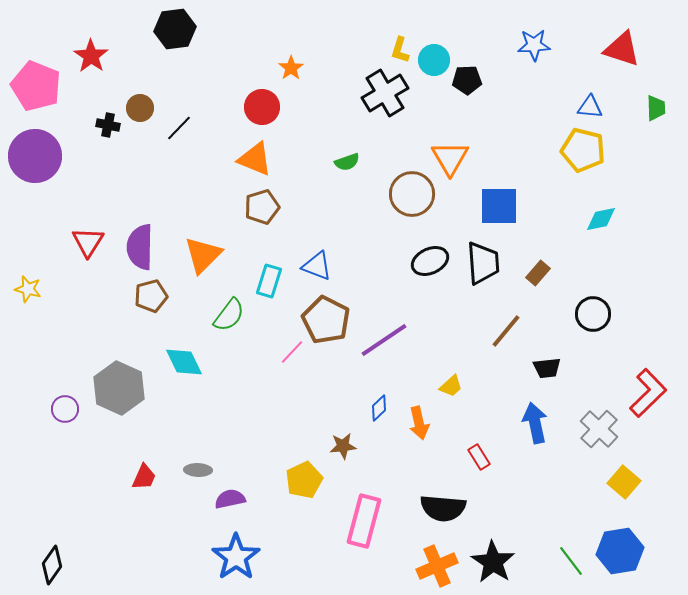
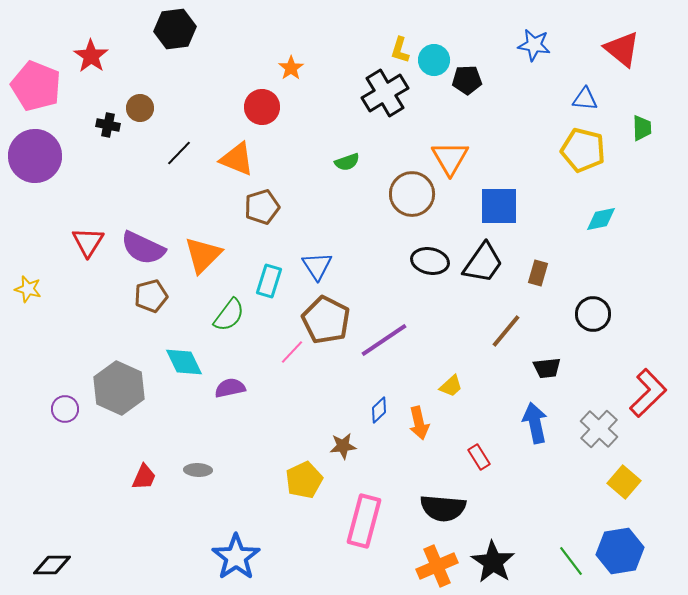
blue star at (534, 45): rotated 12 degrees clockwise
red triangle at (622, 49): rotated 21 degrees clockwise
blue triangle at (590, 107): moved 5 px left, 8 px up
green trapezoid at (656, 108): moved 14 px left, 20 px down
black line at (179, 128): moved 25 px down
orange triangle at (255, 159): moved 18 px left
purple semicircle at (140, 247): moved 3 px right, 1 px down; rotated 66 degrees counterclockwise
black ellipse at (430, 261): rotated 36 degrees clockwise
black trapezoid at (483, 263): rotated 39 degrees clockwise
blue triangle at (317, 266): rotated 36 degrees clockwise
brown rectangle at (538, 273): rotated 25 degrees counterclockwise
blue diamond at (379, 408): moved 2 px down
purple semicircle at (230, 499): moved 111 px up
black diamond at (52, 565): rotated 54 degrees clockwise
